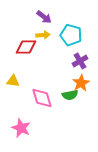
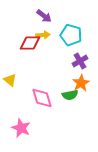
purple arrow: moved 1 px up
red diamond: moved 4 px right, 4 px up
yellow triangle: moved 3 px left, 1 px up; rotated 32 degrees clockwise
